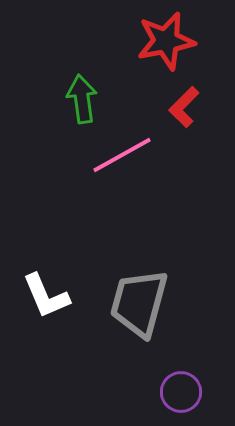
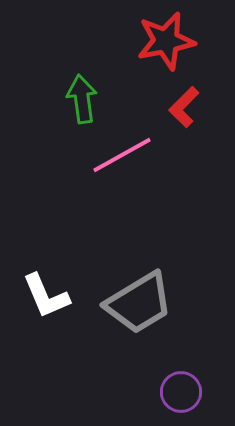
gray trapezoid: rotated 136 degrees counterclockwise
